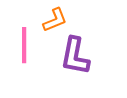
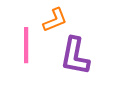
pink line: moved 2 px right
